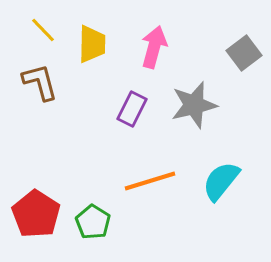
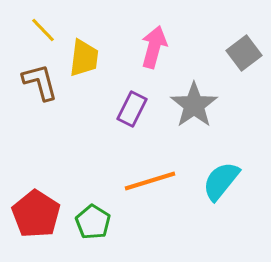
yellow trapezoid: moved 8 px left, 14 px down; rotated 6 degrees clockwise
gray star: rotated 21 degrees counterclockwise
